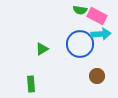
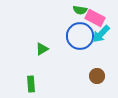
pink rectangle: moved 2 px left, 2 px down
cyan arrow: rotated 138 degrees clockwise
blue circle: moved 8 px up
